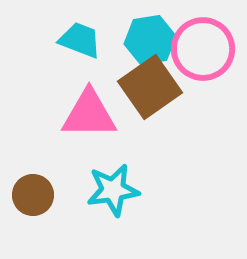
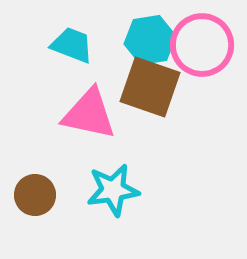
cyan trapezoid: moved 8 px left, 5 px down
pink circle: moved 1 px left, 4 px up
brown square: rotated 36 degrees counterclockwise
pink triangle: rotated 12 degrees clockwise
brown circle: moved 2 px right
